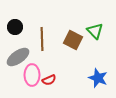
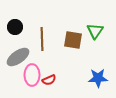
green triangle: rotated 18 degrees clockwise
brown square: rotated 18 degrees counterclockwise
blue star: rotated 24 degrees counterclockwise
